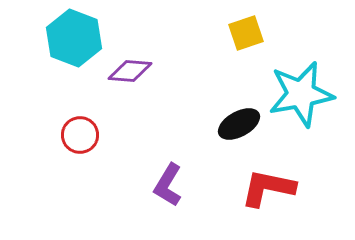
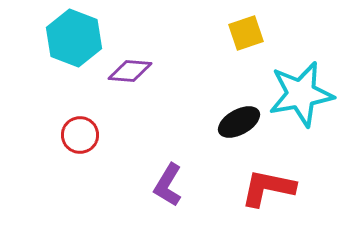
black ellipse: moved 2 px up
